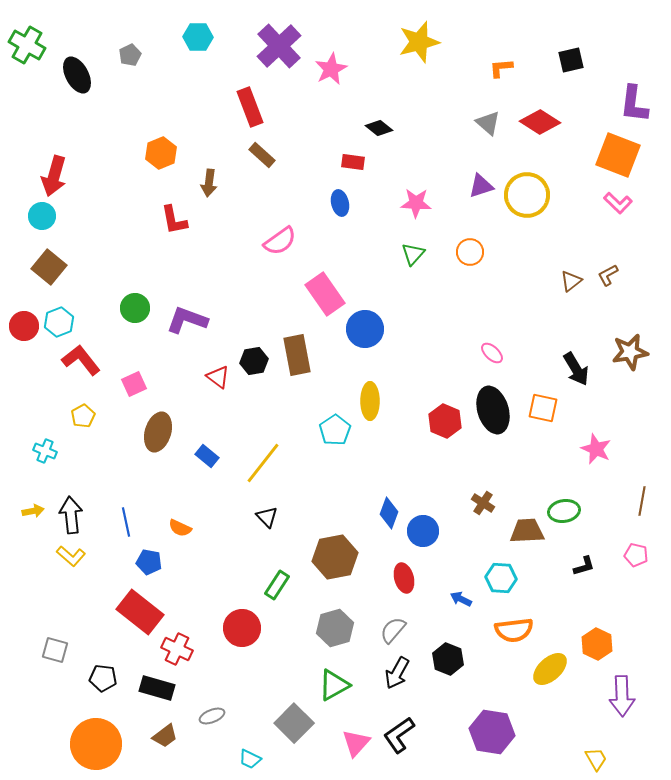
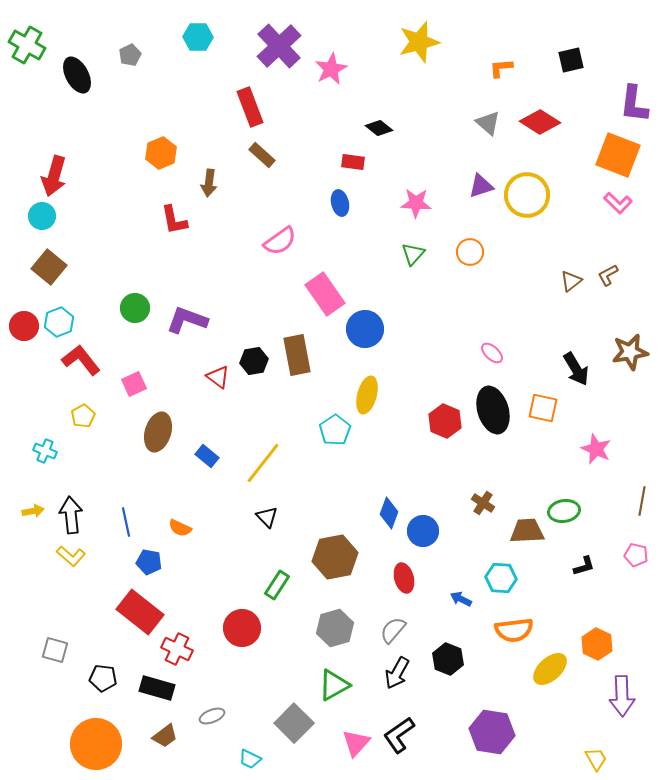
yellow ellipse at (370, 401): moved 3 px left, 6 px up; rotated 15 degrees clockwise
